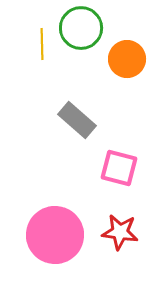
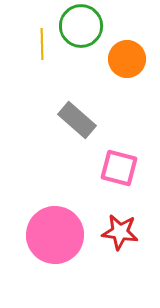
green circle: moved 2 px up
